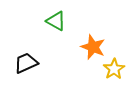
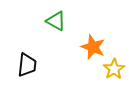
black trapezoid: moved 1 px right, 2 px down; rotated 120 degrees clockwise
